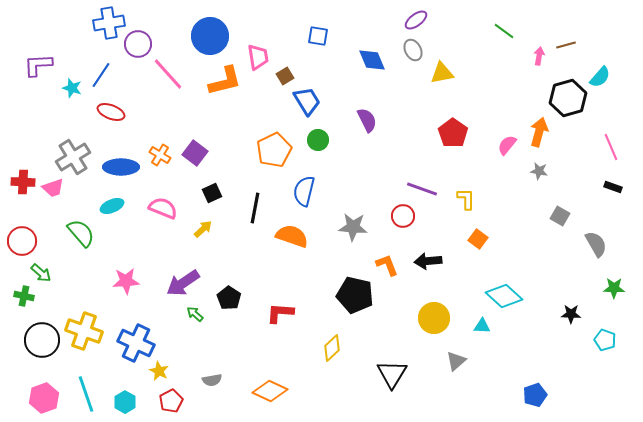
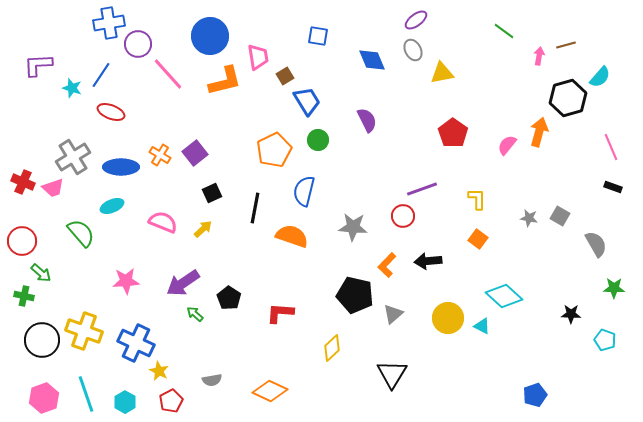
purple square at (195, 153): rotated 15 degrees clockwise
gray star at (539, 171): moved 10 px left, 47 px down
red cross at (23, 182): rotated 20 degrees clockwise
purple line at (422, 189): rotated 40 degrees counterclockwise
yellow L-shape at (466, 199): moved 11 px right
pink semicircle at (163, 208): moved 14 px down
orange L-shape at (387, 265): rotated 115 degrees counterclockwise
yellow circle at (434, 318): moved 14 px right
cyan triangle at (482, 326): rotated 24 degrees clockwise
gray triangle at (456, 361): moved 63 px left, 47 px up
